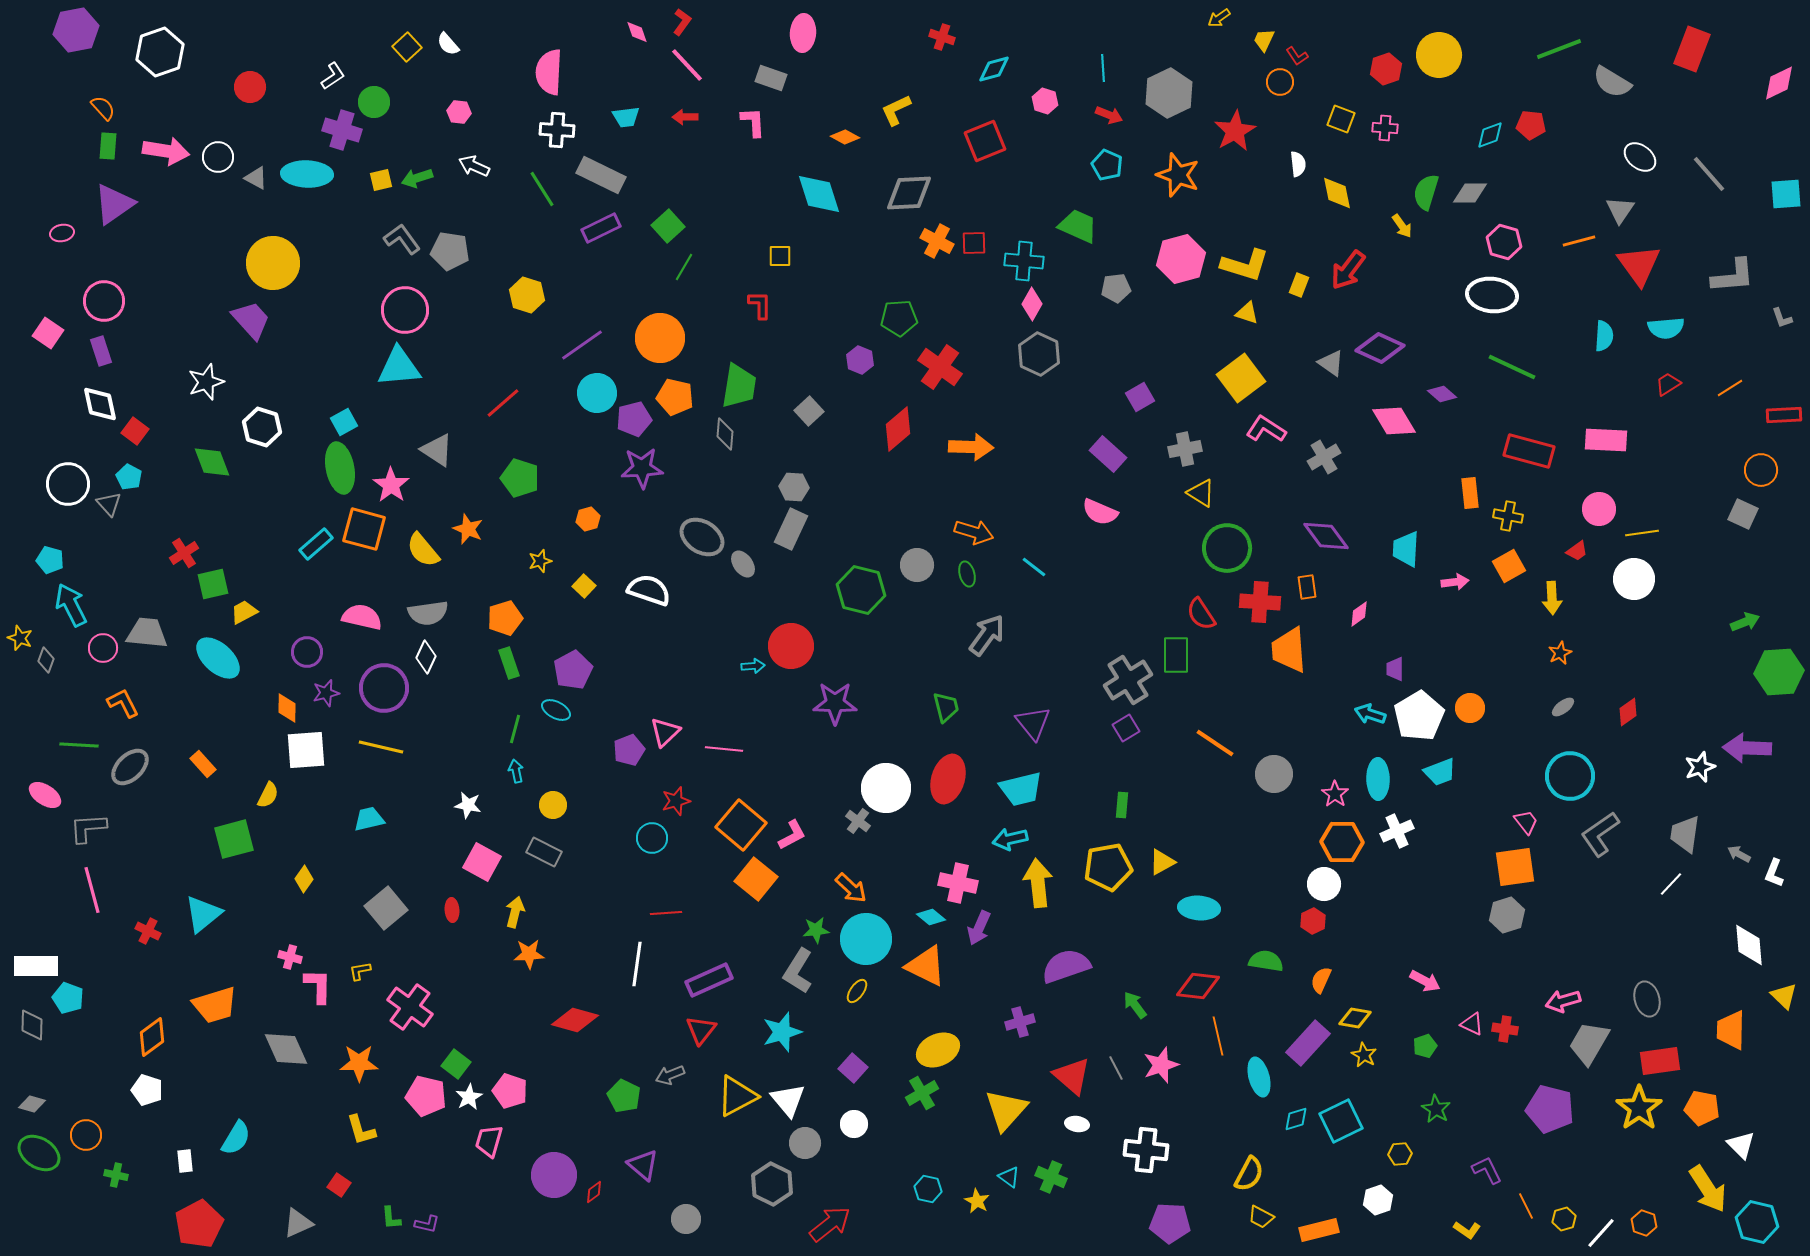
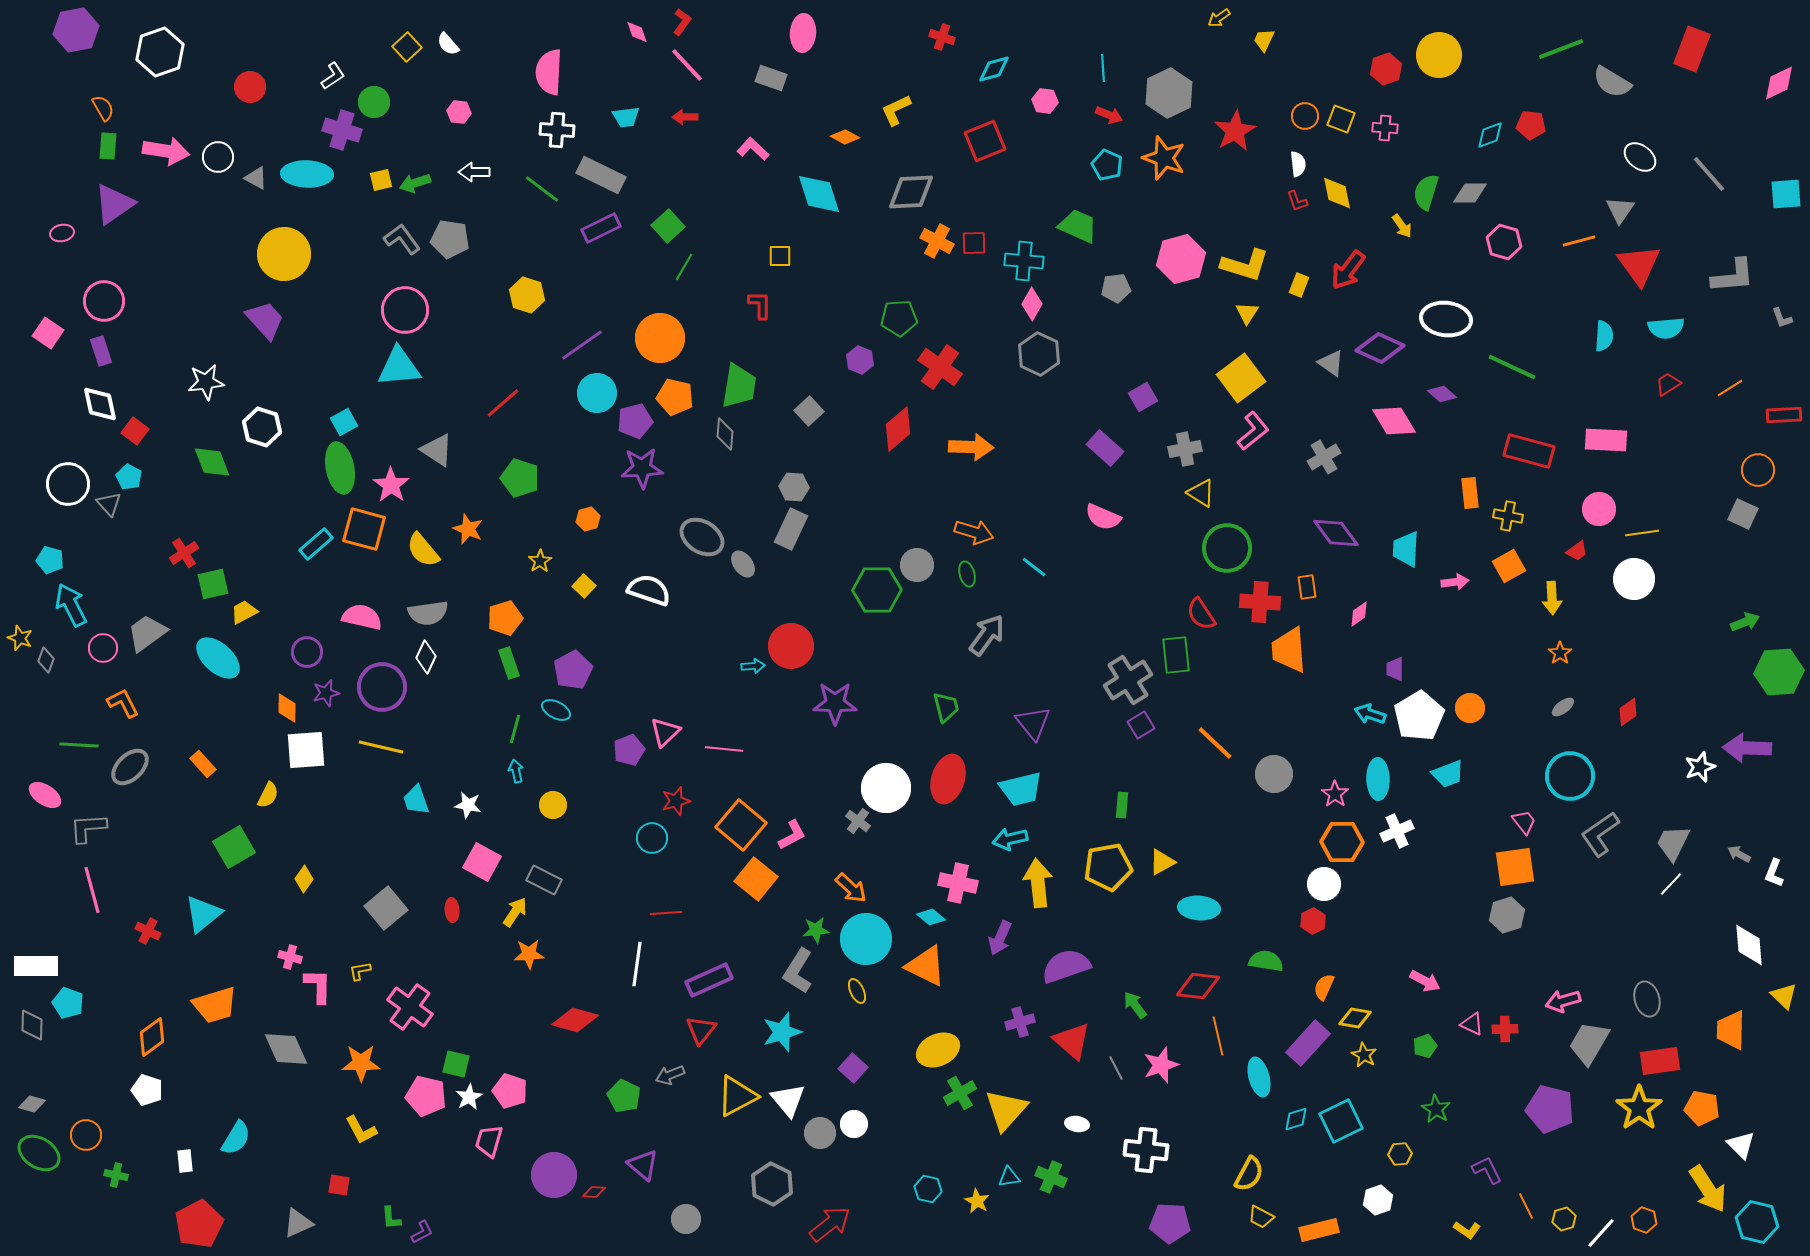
green line at (1559, 49): moved 2 px right
red L-shape at (1297, 56): moved 145 px down; rotated 15 degrees clockwise
orange circle at (1280, 82): moved 25 px right, 34 px down
pink hexagon at (1045, 101): rotated 10 degrees counterclockwise
orange semicircle at (103, 108): rotated 12 degrees clockwise
pink L-shape at (753, 122): moved 27 px down; rotated 44 degrees counterclockwise
white arrow at (474, 166): moved 6 px down; rotated 24 degrees counterclockwise
orange star at (1178, 175): moved 14 px left, 17 px up
green arrow at (417, 178): moved 2 px left, 5 px down
green line at (542, 189): rotated 21 degrees counterclockwise
gray diamond at (909, 193): moved 2 px right, 1 px up
gray pentagon at (450, 251): moved 12 px up
yellow circle at (273, 263): moved 11 px right, 9 px up
white ellipse at (1492, 295): moved 46 px left, 24 px down
yellow triangle at (1247, 313): rotated 45 degrees clockwise
purple trapezoid at (251, 320): moved 14 px right
white star at (206, 382): rotated 12 degrees clockwise
purple square at (1140, 397): moved 3 px right
purple pentagon at (634, 419): moved 1 px right, 2 px down
pink L-shape at (1266, 429): moved 13 px left, 2 px down; rotated 108 degrees clockwise
purple rectangle at (1108, 454): moved 3 px left, 6 px up
orange circle at (1761, 470): moved 3 px left
pink semicircle at (1100, 512): moved 3 px right, 5 px down
purple diamond at (1326, 536): moved 10 px right, 3 px up
yellow star at (540, 561): rotated 15 degrees counterclockwise
green hexagon at (861, 590): moved 16 px right; rotated 15 degrees counterclockwise
gray trapezoid at (147, 633): rotated 42 degrees counterclockwise
orange star at (1560, 653): rotated 10 degrees counterclockwise
green rectangle at (1176, 655): rotated 6 degrees counterclockwise
purple circle at (384, 688): moved 2 px left, 1 px up
purple square at (1126, 728): moved 15 px right, 3 px up
orange line at (1215, 743): rotated 9 degrees clockwise
cyan trapezoid at (1440, 772): moved 8 px right, 2 px down
cyan trapezoid at (369, 819): moved 47 px right, 19 px up; rotated 96 degrees counterclockwise
pink trapezoid at (1526, 822): moved 2 px left
gray trapezoid at (1685, 834): moved 12 px left, 9 px down; rotated 18 degrees clockwise
green square at (234, 839): moved 8 px down; rotated 15 degrees counterclockwise
gray rectangle at (544, 852): moved 28 px down
yellow arrow at (515, 912): rotated 20 degrees clockwise
purple arrow at (979, 928): moved 21 px right, 10 px down
orange semicircle at (1321, 980): moved 3 px right, 7 px down
yellow ellipse at (857, 991): rotated 60 degrees counterclockwise
cyan pentagon at (68, 998): moved 5 px down
red cross at (1505, 1029): rotated 10 degrees counterclockwise
orange star at (359, 1063): moved 2 px right
green square at (456, 1064): rotated 24 degrees counterclockwise
red triangle at (1072, 1076): moved 35 px up
green cross at (922, 1093): moved 38 px right
yellow L-shape at (361, 1130): rotated 12 degrees counterclockwise
gray circle at (805, 1143): moved 15 px right, 10 px up
cyan triangle at (1009, 1177): rotated 45 degrees counterclockwise
red square at (339, 1185): rotated 25 degrees counterclockwise
red diamond at (594, 1192): rotated 40 degrees clockwise
orange hexagon at (1644, 1223): moved 3 px up
purple L-shape at (427, 1224): moved 5 px left, 8 px down; rotated 40 degrees counterclockwise
